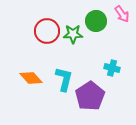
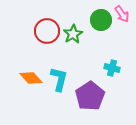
green circle: moved 5 px right, 1 px up
green star: rotated 30 degrees counterclockwise
cyan L-shape: moved 5 px left
